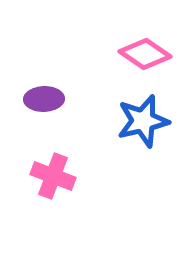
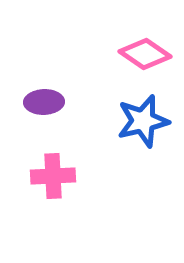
purple ellipse: moved 3 px down
pink cross: rotated 24 degrees counterclockwise
